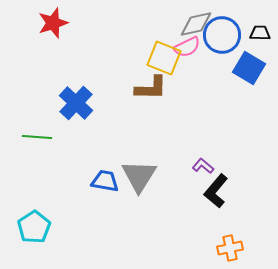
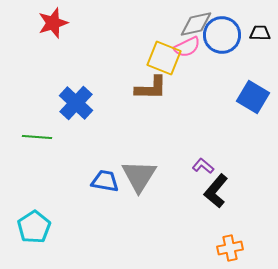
blue square: moved 4 px right, 29 px down
